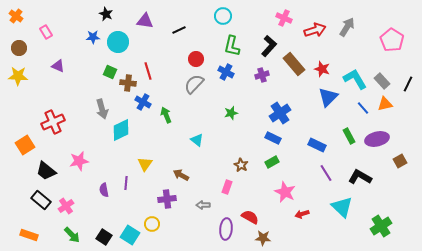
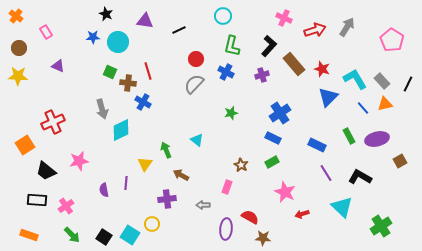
green arrow at (166, 115): moved 35 px down
black rectangle at (41, 200): moved 4 px left; rotated 36 degrees counterclockwise
